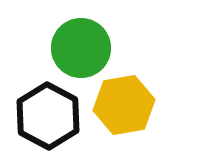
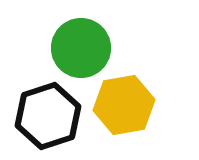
black hexagon: rotated 14 degrees clockwise
